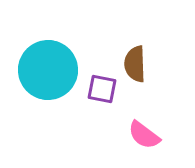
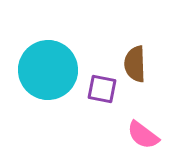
pink semicircle: moved 1 px left
